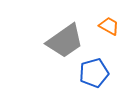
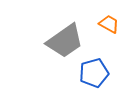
orange trapezoid: moved 2 px up
